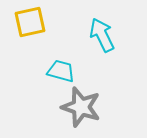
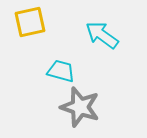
cyan arrow: rotated 28 degrees counterclockwise
gray star: moved 1 px left
